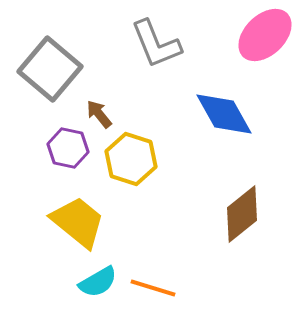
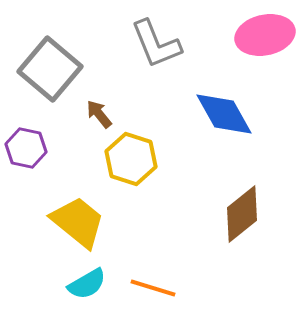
pink ellipse: rotated 32 degrees clockwise
purple hexagon: moved 42 px left
cyan semicircle: moved 11 px left, 2 px down
